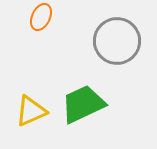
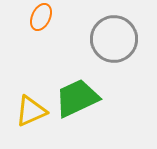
gray circle: moved 3 px left, 2 px up
green trapezoid: moved 6 px left, 6 px up
